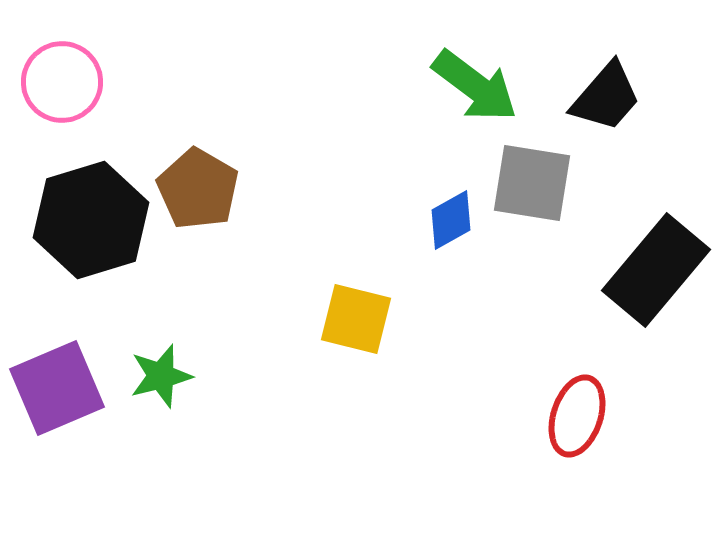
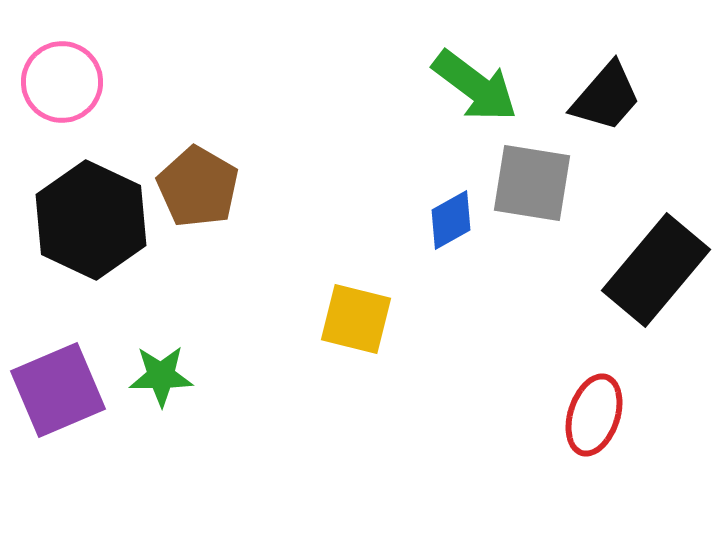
brown pentagon: moved 2 px up
black hexagon: rotated 18 degrees counterclockwise
green star: rotated 14 degrees clockwise
purple square: moved 1 px right, 2 px down
red ellipse: moved 17 px right, 1 px up
